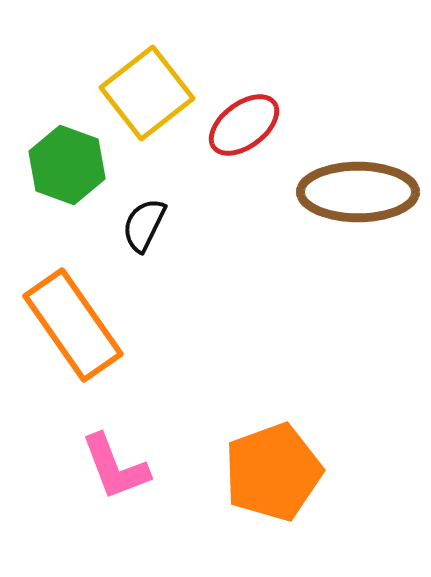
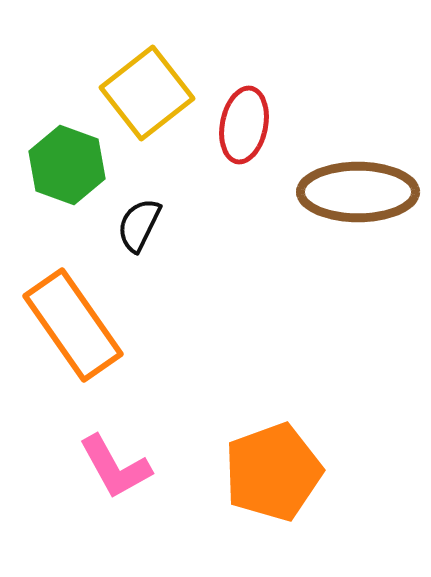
red ellipse: rotated 42 degrees counterclockwise
black semicircle: moved 5 px left
pink L-shape: rotated 8 degrees counterclockwise
